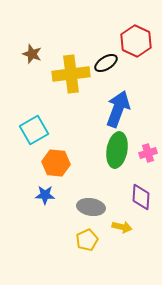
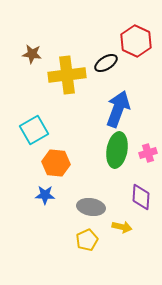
brown star: rotated 12 degrees counterclockwise
yellow cross: moved 4 px left, 1 px down
